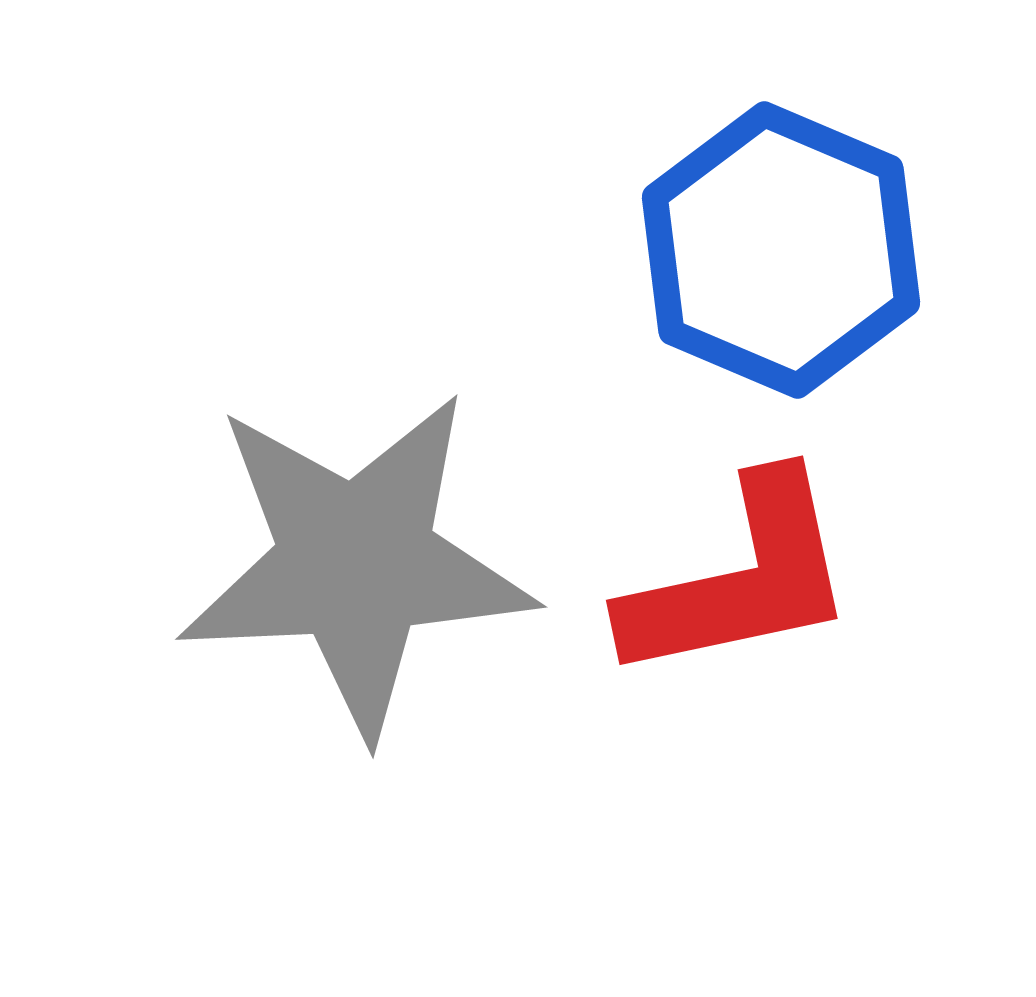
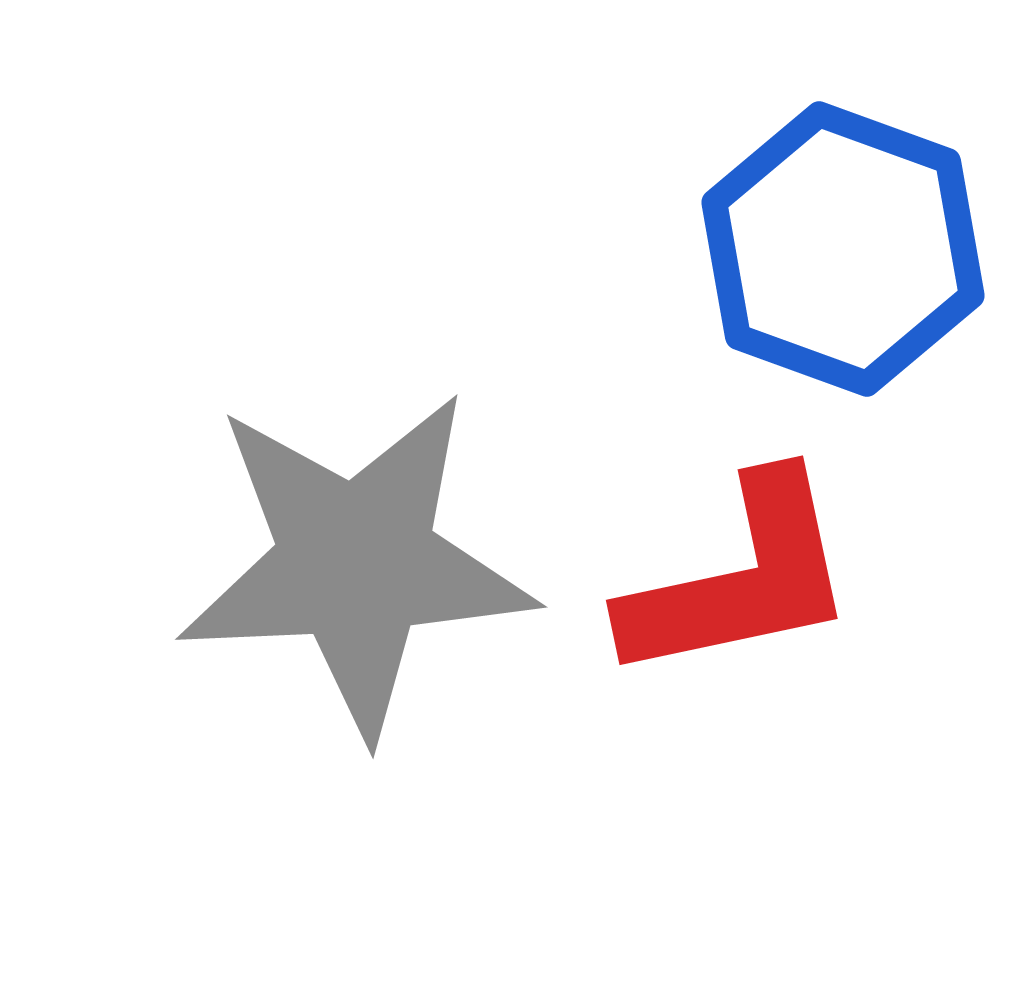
blue hexagon: moved 62 px right, 1 px up; rotated 3 degrees counterclockwise
